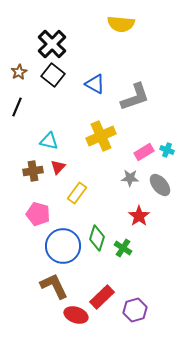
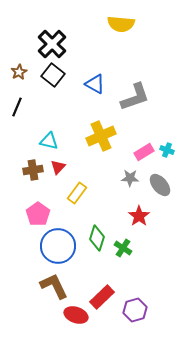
brown cross: moved 1 px up
pink pentagon: rotated 20 degrees clockwise
blue circle: moved 5 px left
